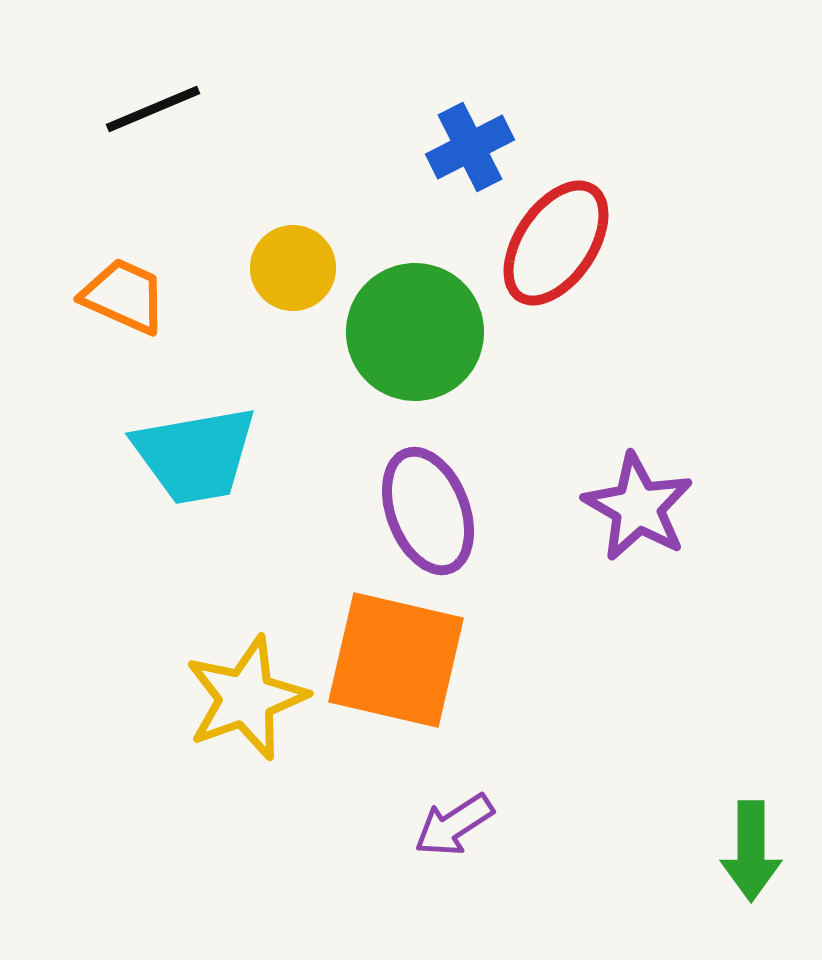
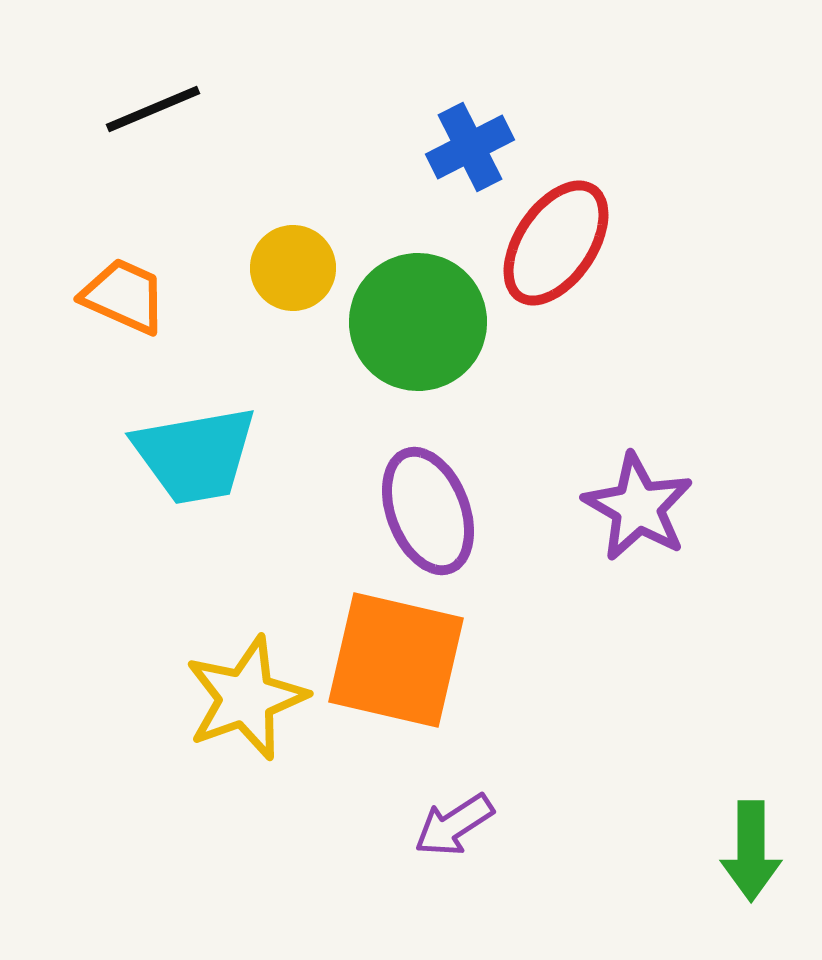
green circle: moved 3 px right, 10 px up
